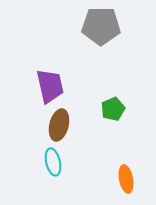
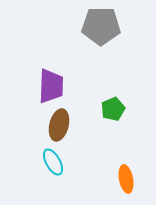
purple trapezoid: moved 1 px right; rotated 15 degrees clockwise
cyan ellipse: rotated 16 degrees counterclockwise
